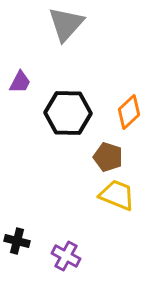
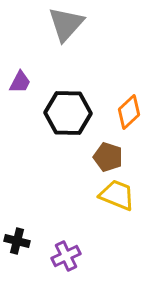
purple cross: rotated 36 degrees clockwise
